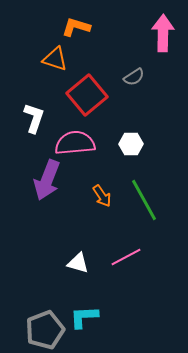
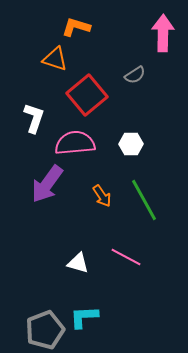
gray semicircle: moved 1 px right, 2 px up
purple arrow: moved 4 px down; rotated 15 degrees clockwise
pink line: rotated 56 degrees clockwise
